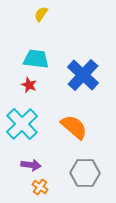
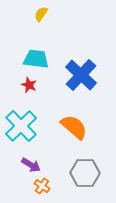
blue cross: moved 2 px left
cyan cross: moved 1 px left, 2 px down
purple arrow: rotated 24 degrees clockwise
orange cross: moved 2 px right, 1 px up
